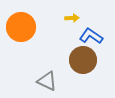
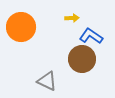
brown circle: moved 1 px left, 1 px up
